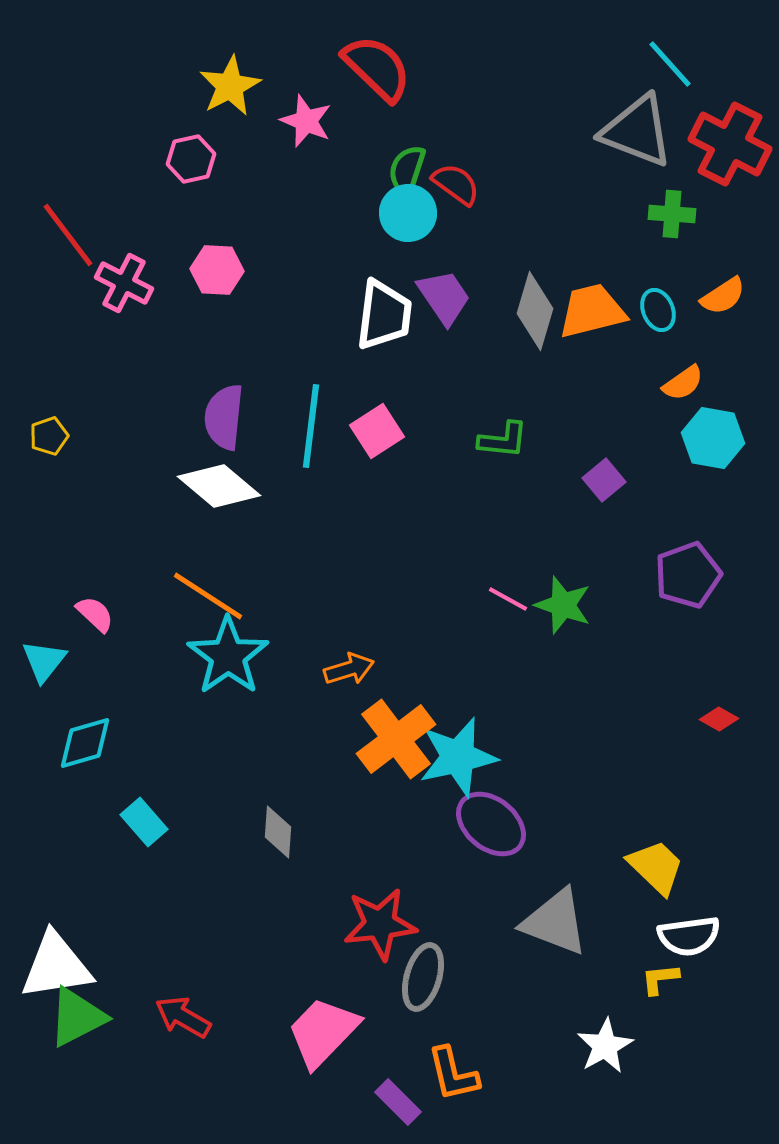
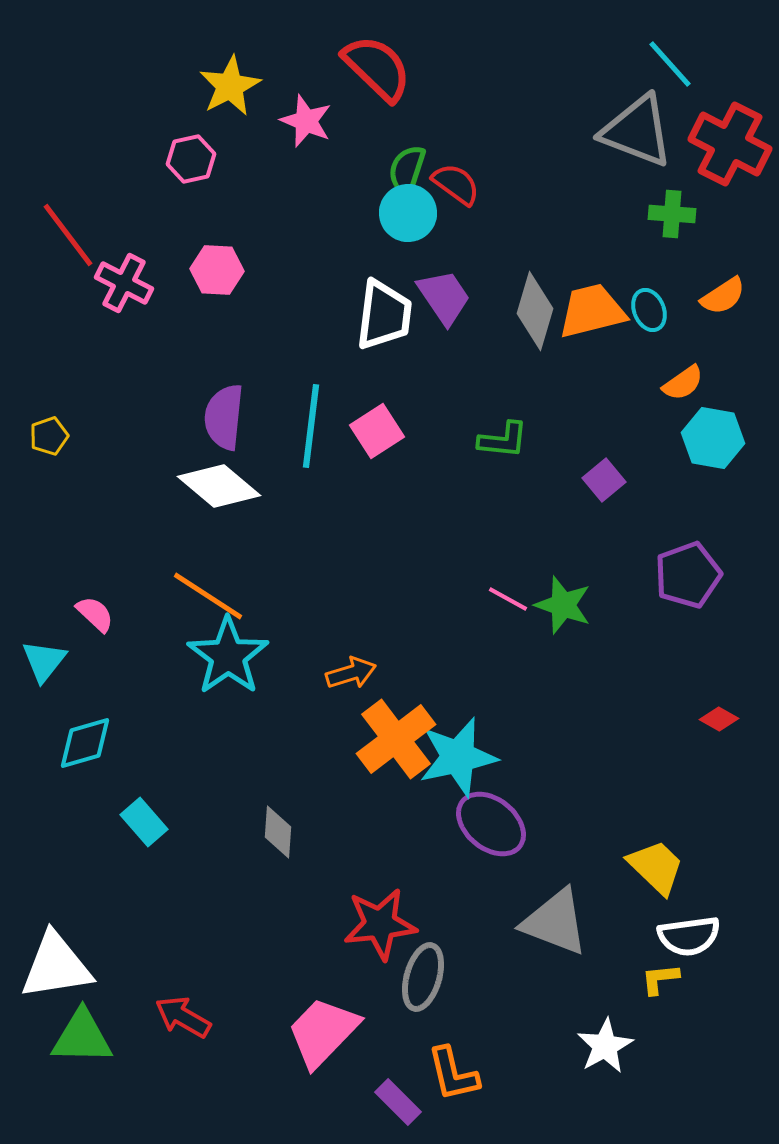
cyan ellipse at (658, 310): moved 9 px left
orange arrow at (349, 669): moved 2 px right, 4 px down
green triangle at (77, 1017): moved 5 px right, 20 px down; rotated 28 degrees clockwise
